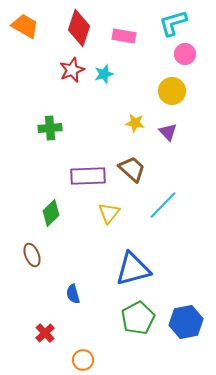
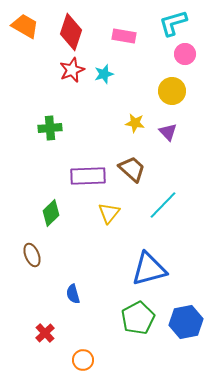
red diamond: moved 8 px left, 4 px down
blue triangle: moved 16 px right
